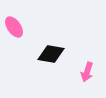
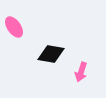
pink arrow: moved 6 px left
